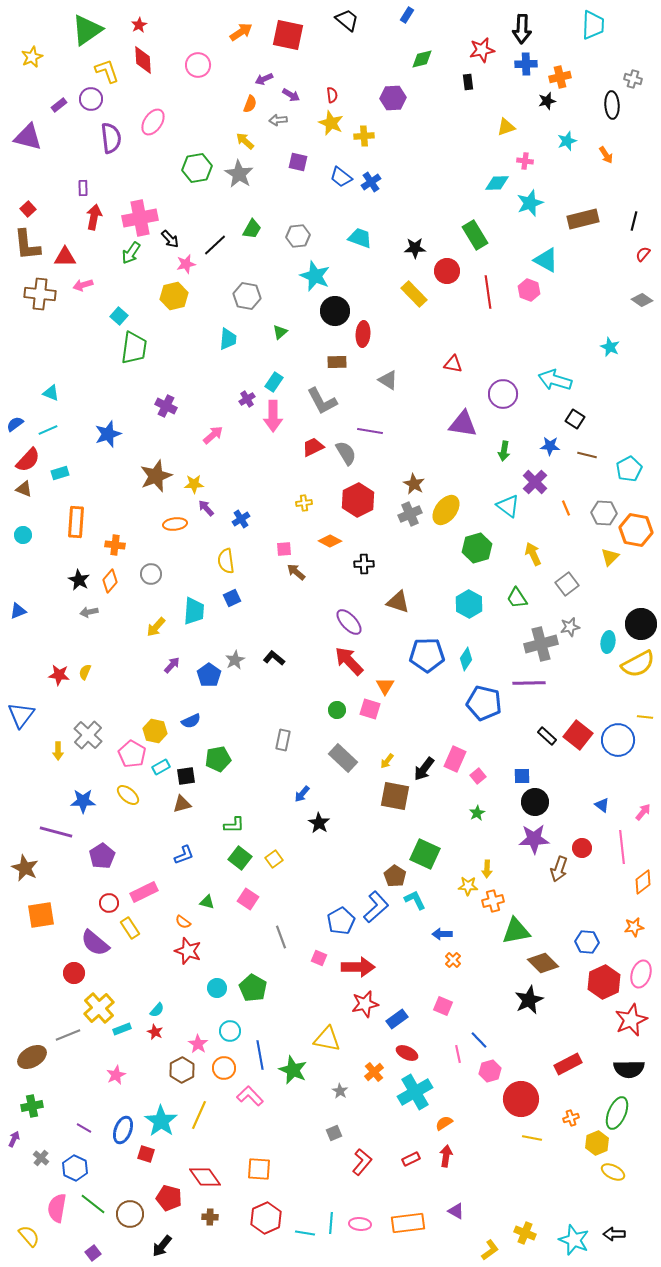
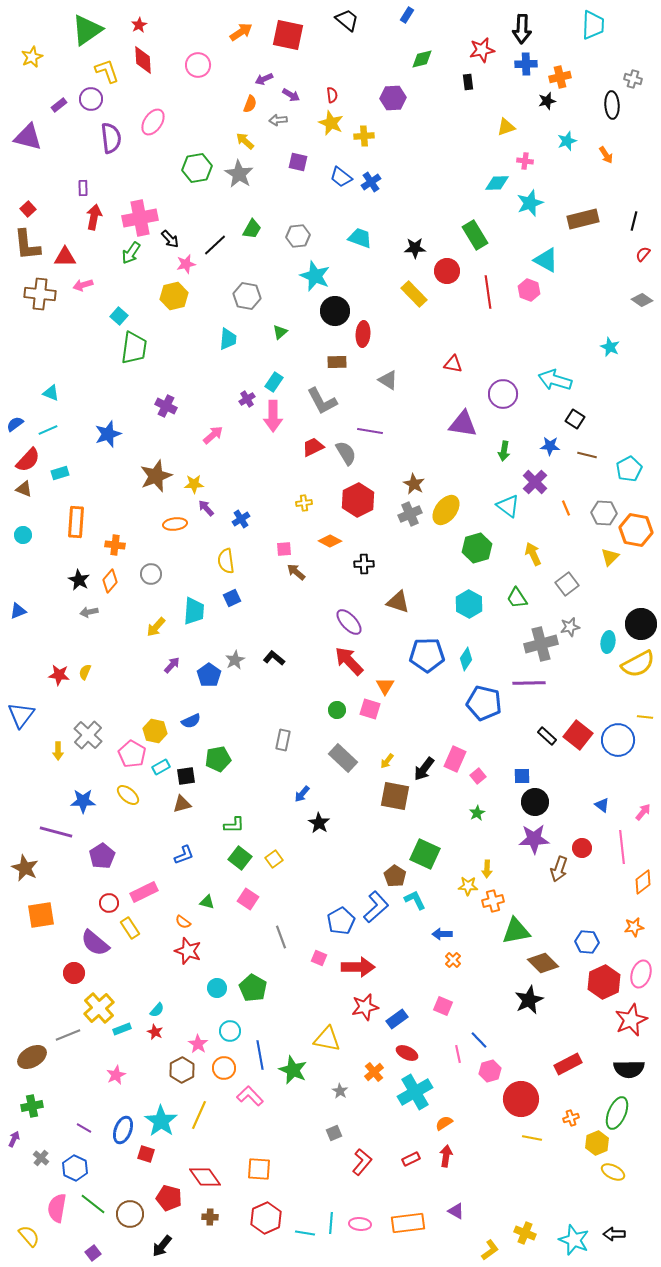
red star at (365, 1004): moved 3 px down
